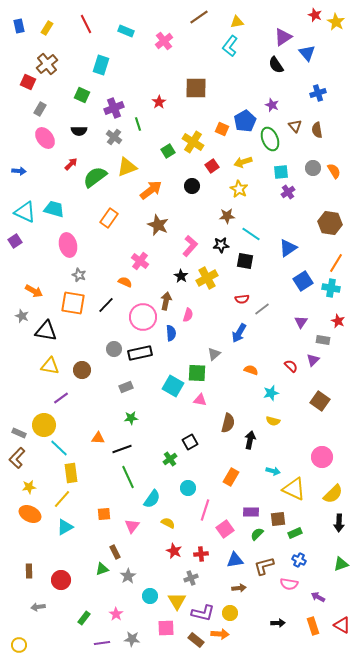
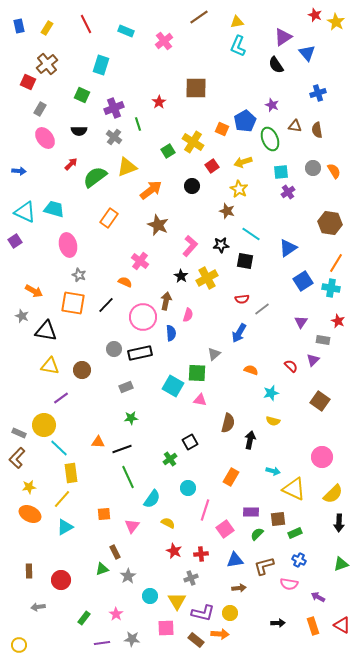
cyan L-shape at (230, 46): moved 8 px right; rotated 15 degrees counterclockwise
brown triangle at (295, 126): rotated 40 degrees counterclockwise
brown star at (227, 216): moved 5 px up; rotated 21 degrees clockwise
orange triangle at (98, 438): moved 4 px down
